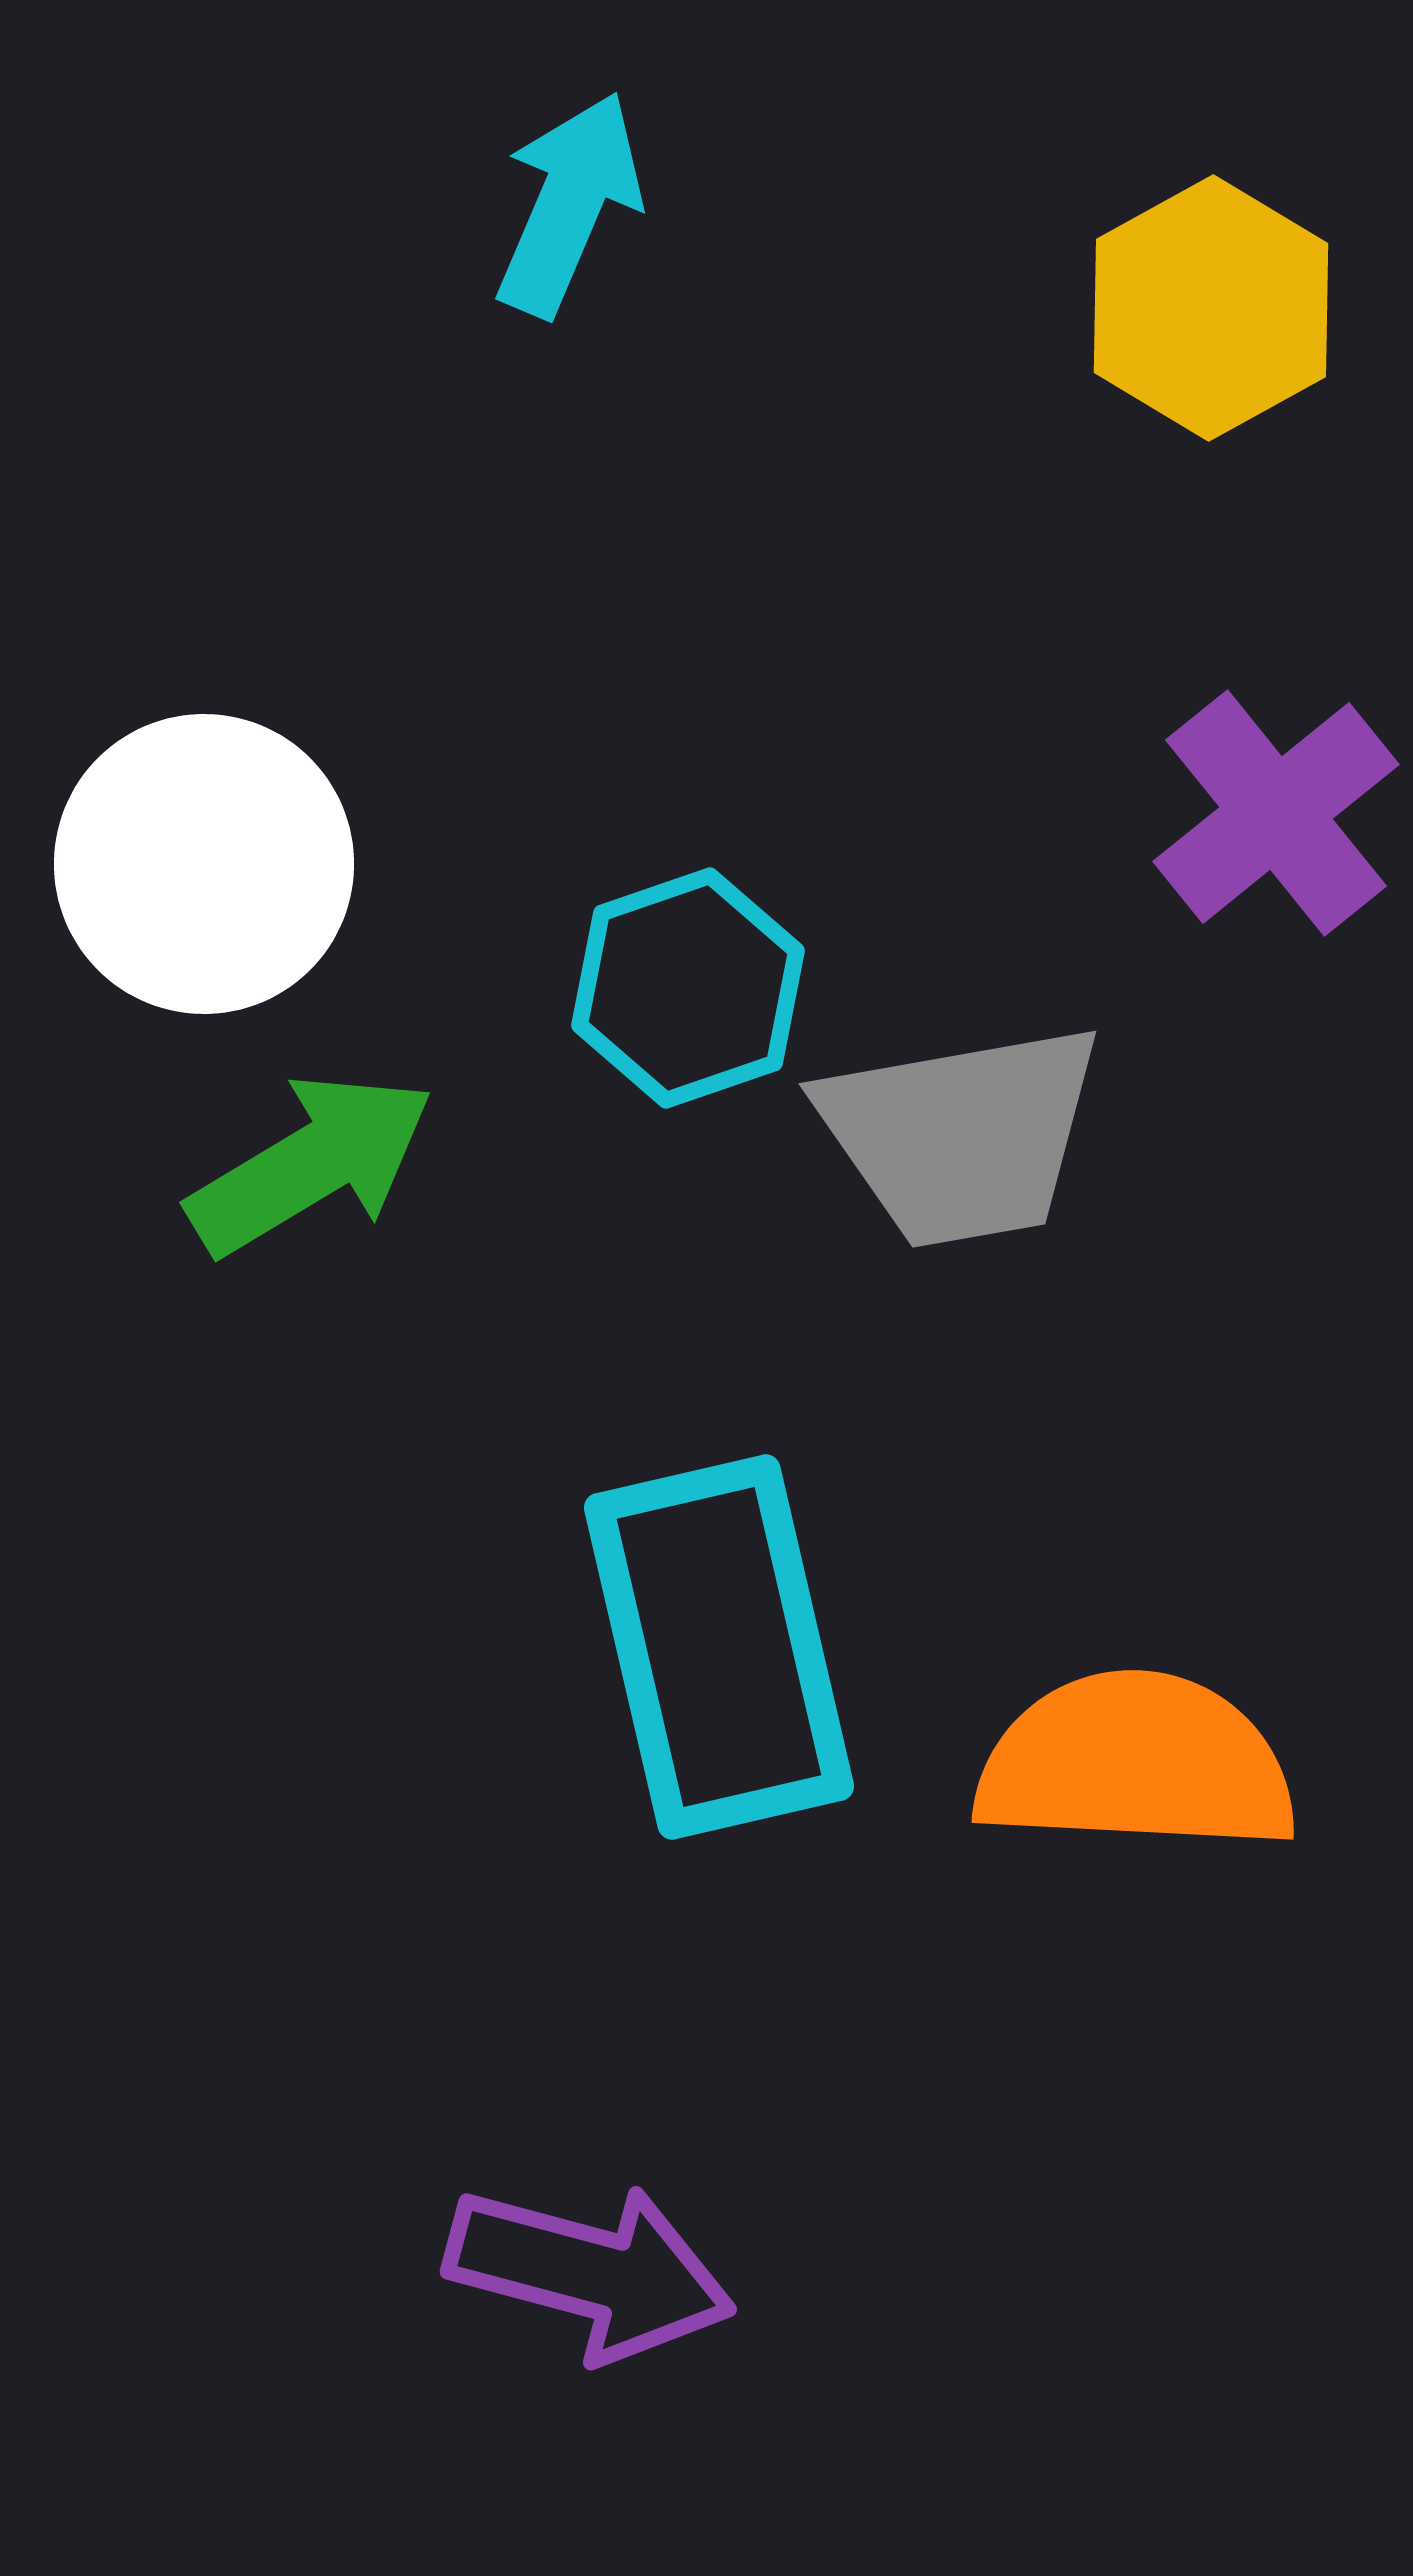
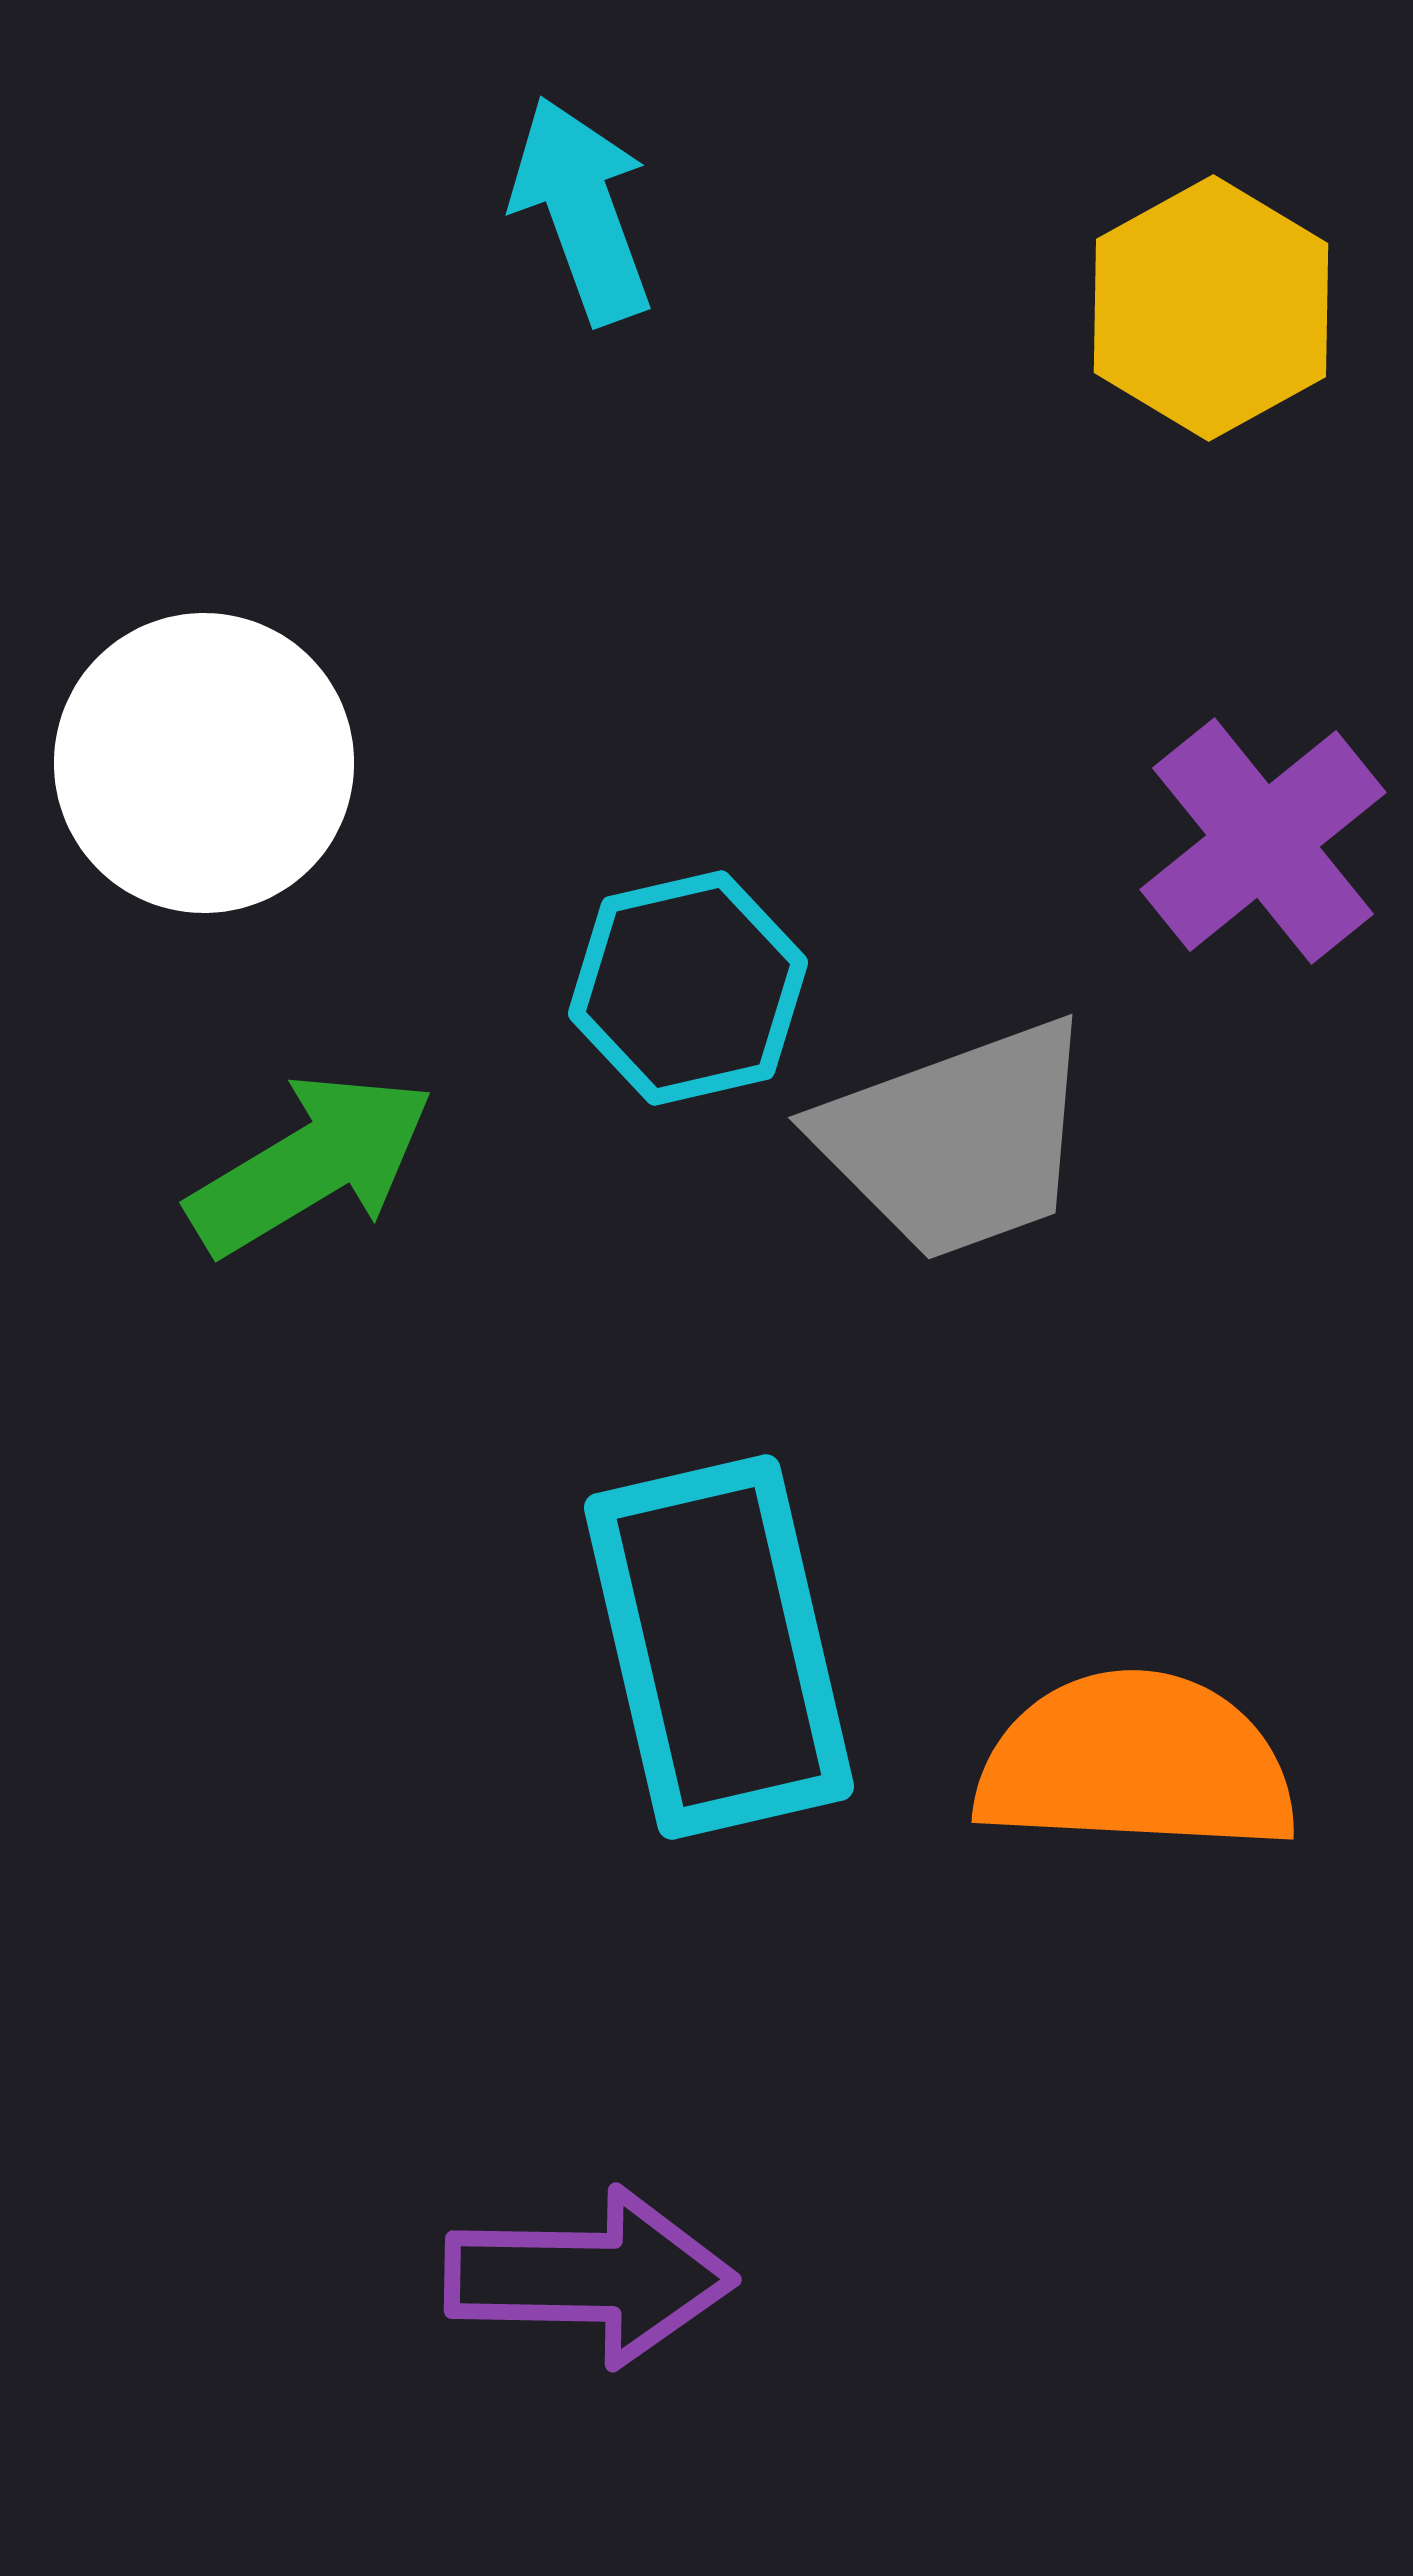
cyan arrow: moved 13 px right, 6 px down; rotated 43 degrees counterclockwise
purple cross: moved 13 px left, 28 px down
white circle: moved 101 px up
cyan hexagon: rotated 6 degrees clockwise
gray trapezoid: moved 4 px left, 5 px down; rotated 10 degrees counterclockwise
purple arrow: moved 5 px down; rotated 14 degrees counterclockwise
